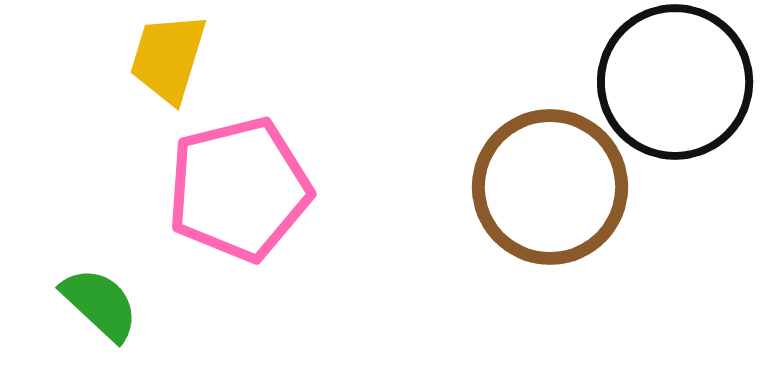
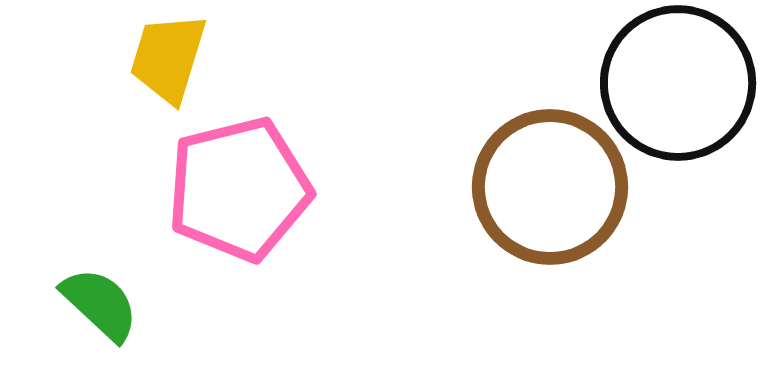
black circle: moved 3 px right, 1 px down
